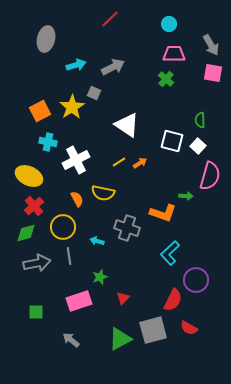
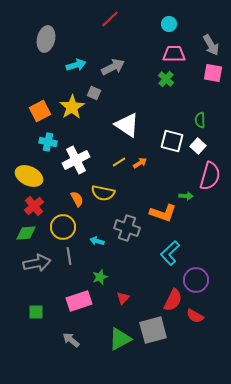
green diamond at (26, 233): rotated 10 degrees clockwise
red semicircle at (189, 328): moved 6 px right, 12 px up
